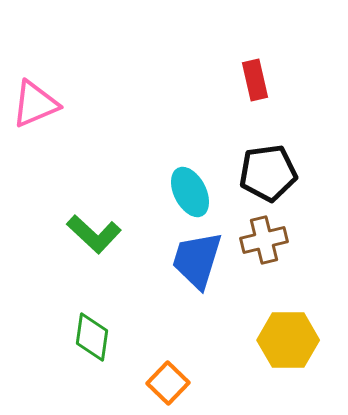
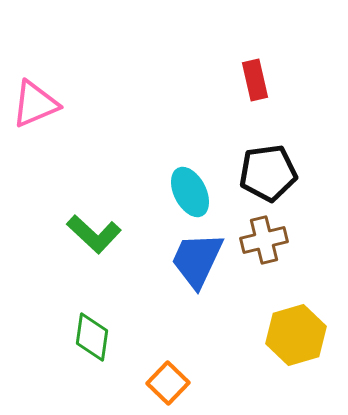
blue trapezoid: rotated 8 degrees clockwise
yellow hexagon: moved 8 px right, 5 px up; rotated 16 degrees counterclockwise
